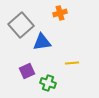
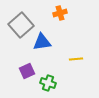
yellow line: moved 4 px right, 4 px up
